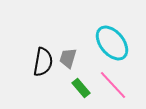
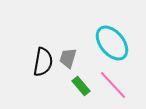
green rectangle: moved 2 px up
